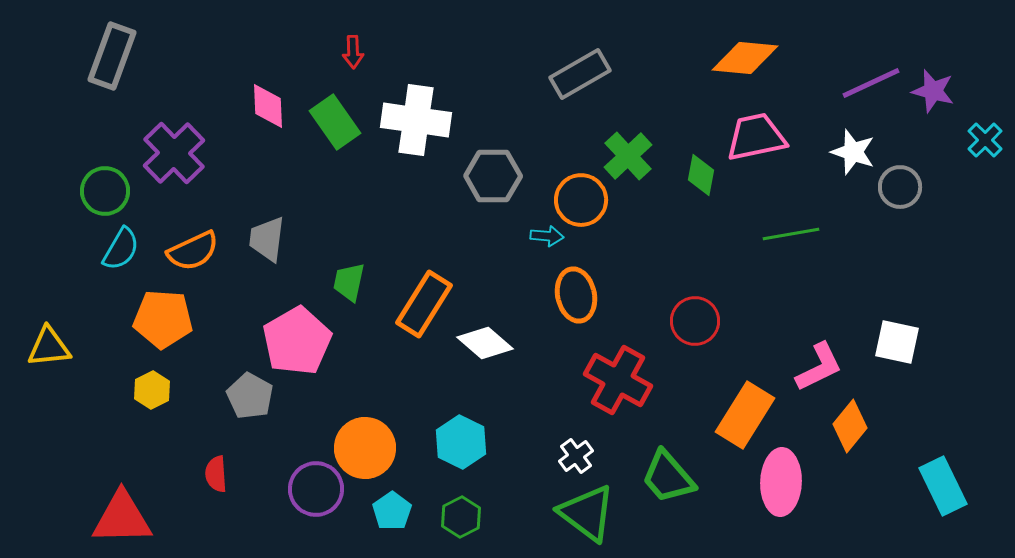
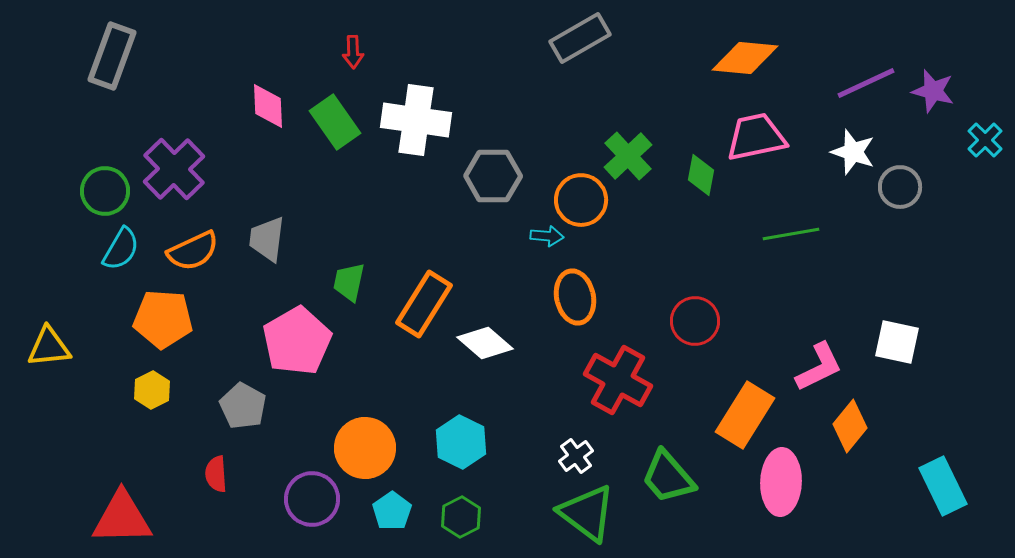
gray rectangle at (580, 74): moved 36 px up
purple line at (871, 83): moved 5 px left
purple cross at (174, 153): moved 16 px down
orange ellipse at (576, 295): moved 1 px left, 2 px down
gray pentagon at (250, 396): moved 7 px left, 10 px down
purple circle at (316, 489): moved 4 px left, 10 px down
